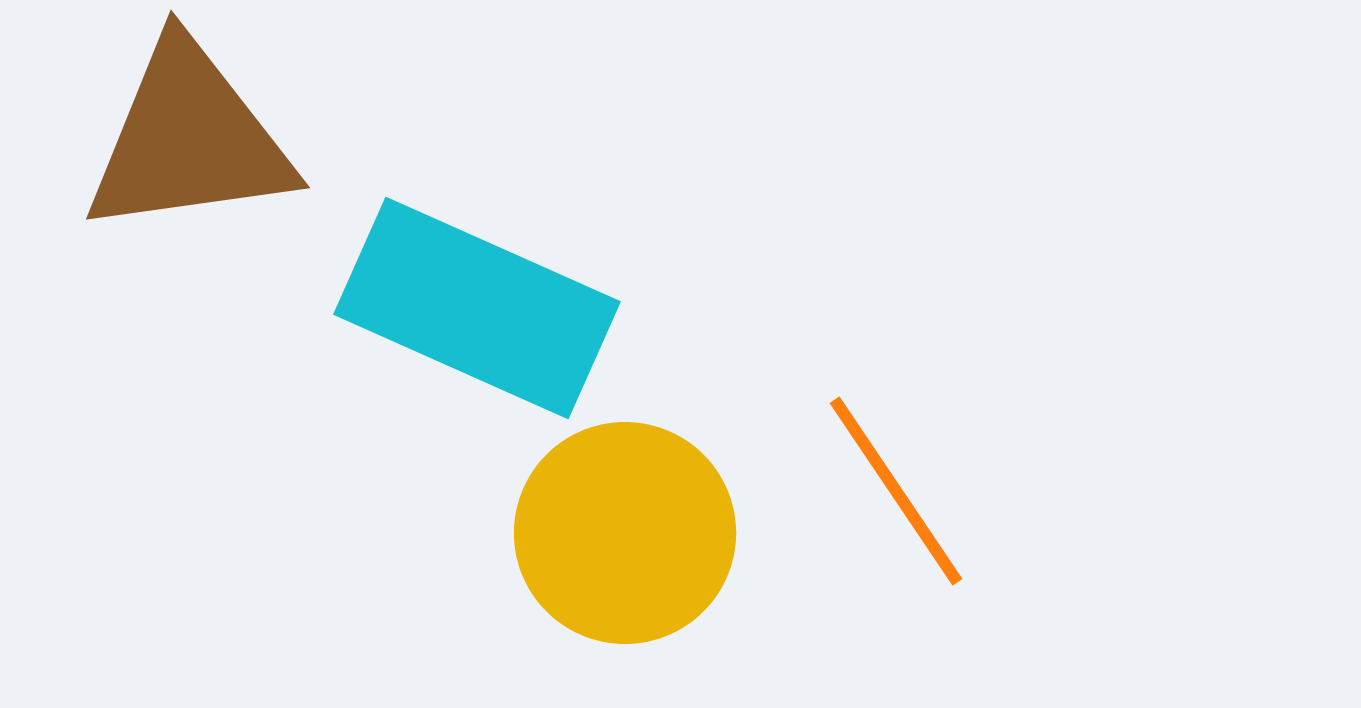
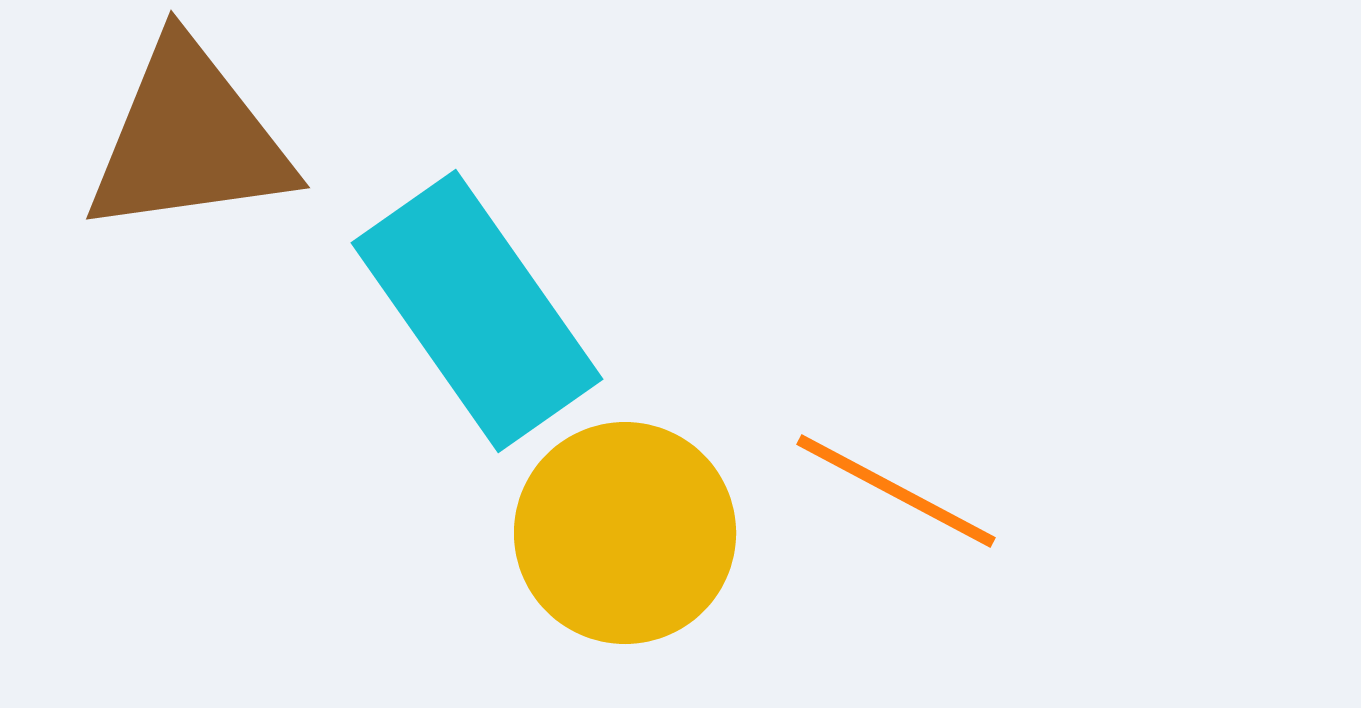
cyan rectangle: moved 3 px down; rotated 31 degrees clockwise
orange line: rotated 28 degrees counterclockwise
